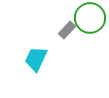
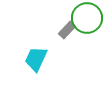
green circle: moved 3 px left
